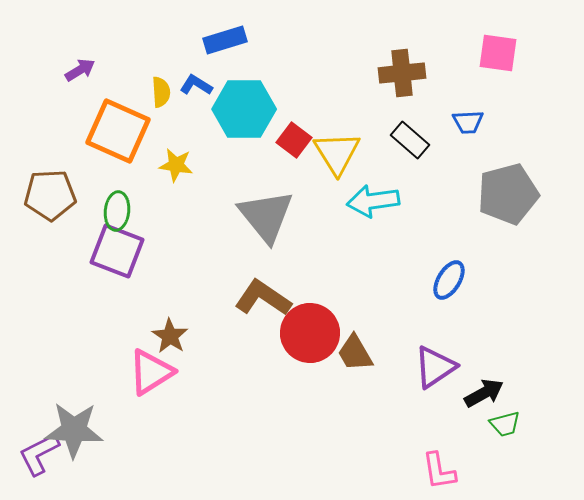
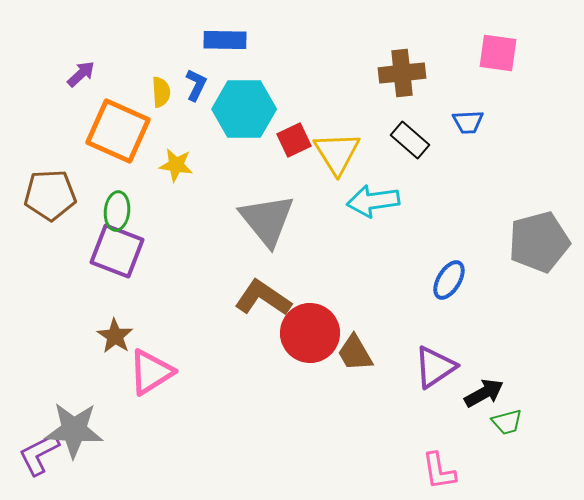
blue rectangle: rotated 18 degrees clockwise
purple arrow: moved 1 px right, 4 px down; rotated 12 degrees counterclockwise
blue L-shape: rotated 84 degrees clockwise
red square: rotated 28 degrees clockwise
gray pentagon: moved 31 px right, 48 px down
gray triangle: moved 1 px right, 4 px down
brown star: moved 55 px left
green trapezoid: moved 2 px right, 2 px up
